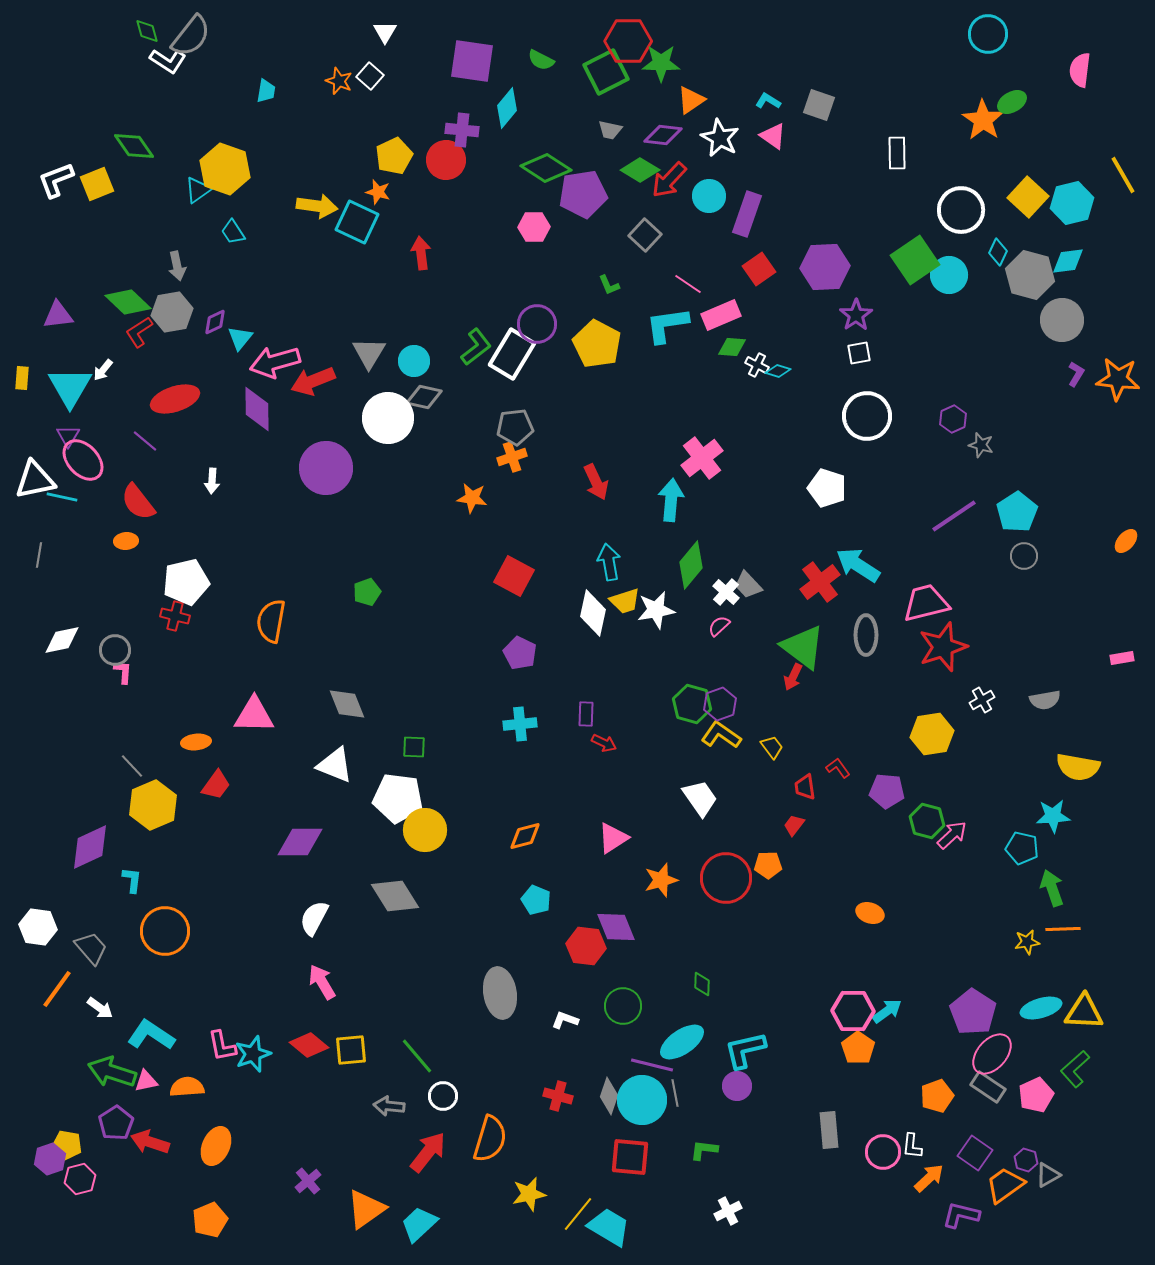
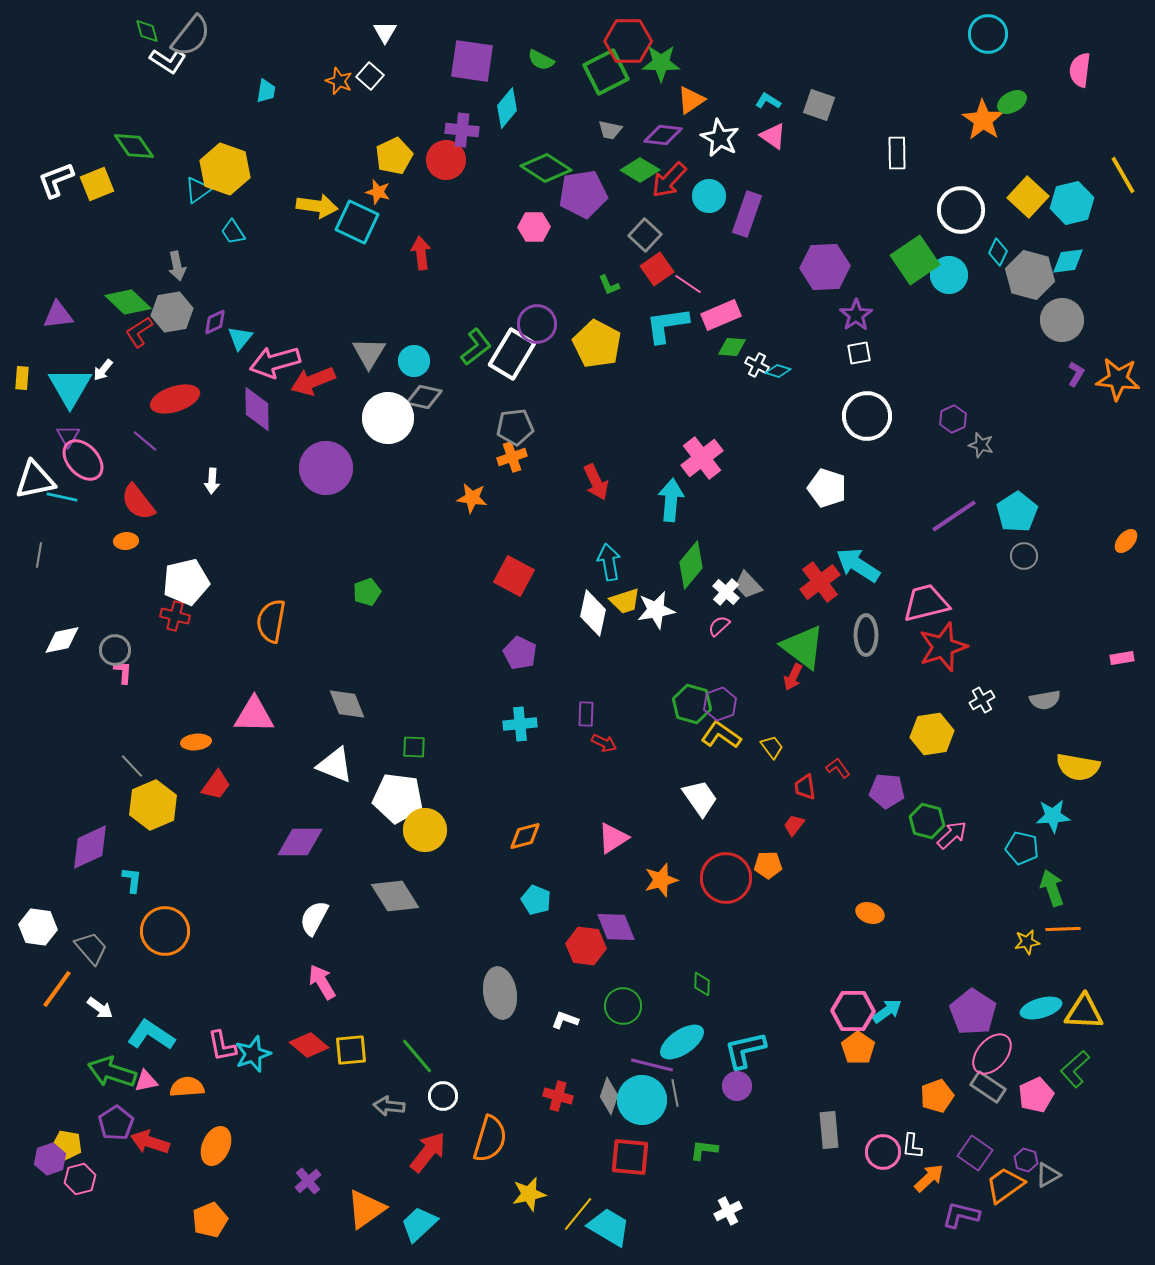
red square at (759, 269): moved 102 px left
